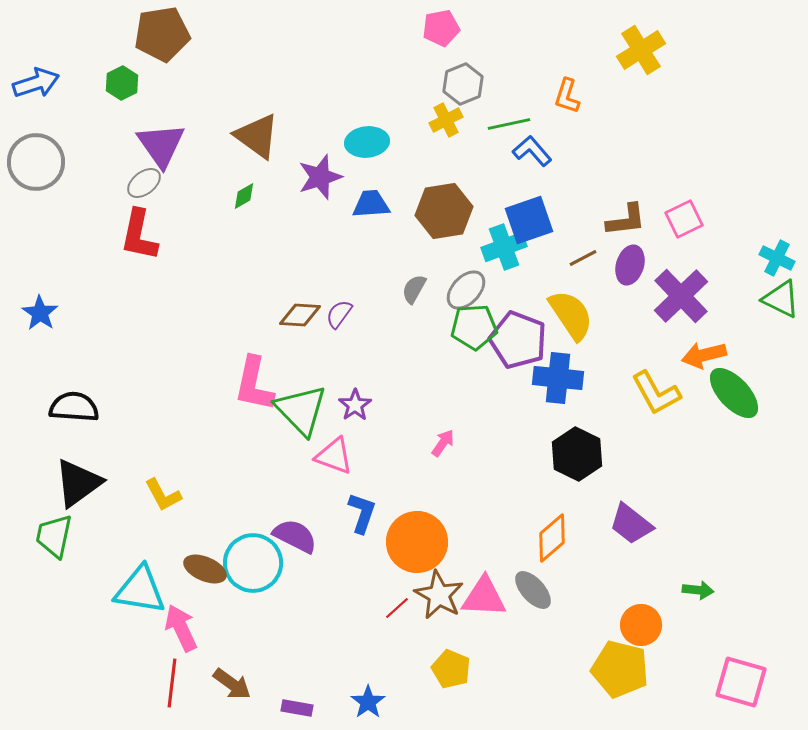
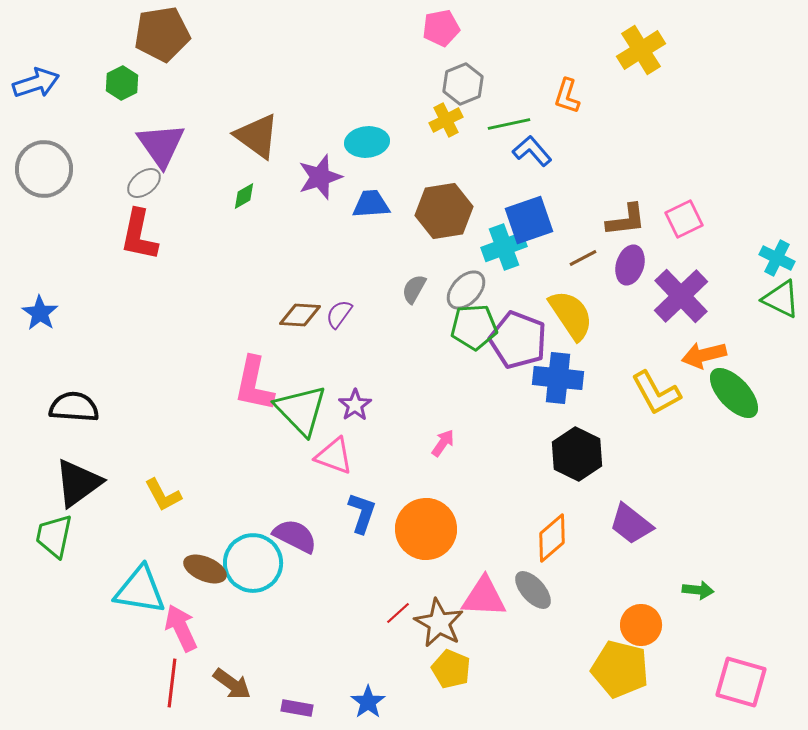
gray circle at (36, 162): moved 8 px right, 7 px down
orange circle at (417, 542): moved 9 px right, 13 px up
brown star at (439, 595): moved 28 px down
red line at (397, 608): moved 1 px right, 5 px down
